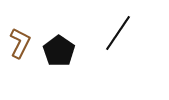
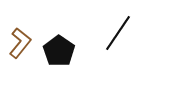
brown L-shape: rotated 12 degrees clockwise
